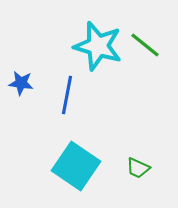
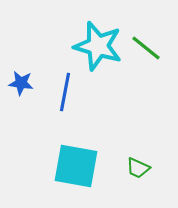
green line: moved 1 px right, 3 px down
blue line: moved 2 px left, 3 px up
cyan square: rotated 24 degrees counterclockwise
